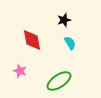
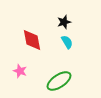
black star: moved 2 px down
cyan semicircle: moved 3 px left, 1 px up
